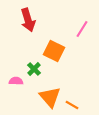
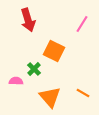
pink line: moved 5 px up
orange line: moved 11 px right, 12 px up
